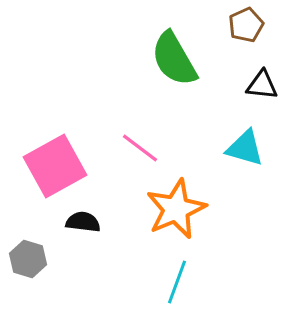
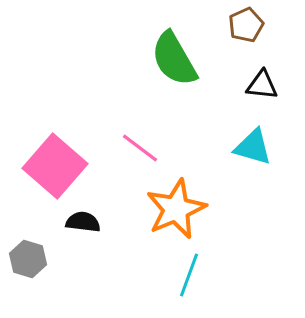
cyan triangle: moved 8 px right, 1 px up
pink square: rotated 20 degrees counterclockwise
cyan line: moved 12 px right, 7 px up
